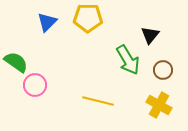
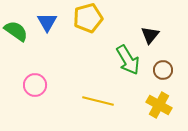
yellow pentagon: rotated 16 degrees counterclockwise
blue triangle: rotated 15 degrees counterclockwise
green semicircle: moved 31 px up
